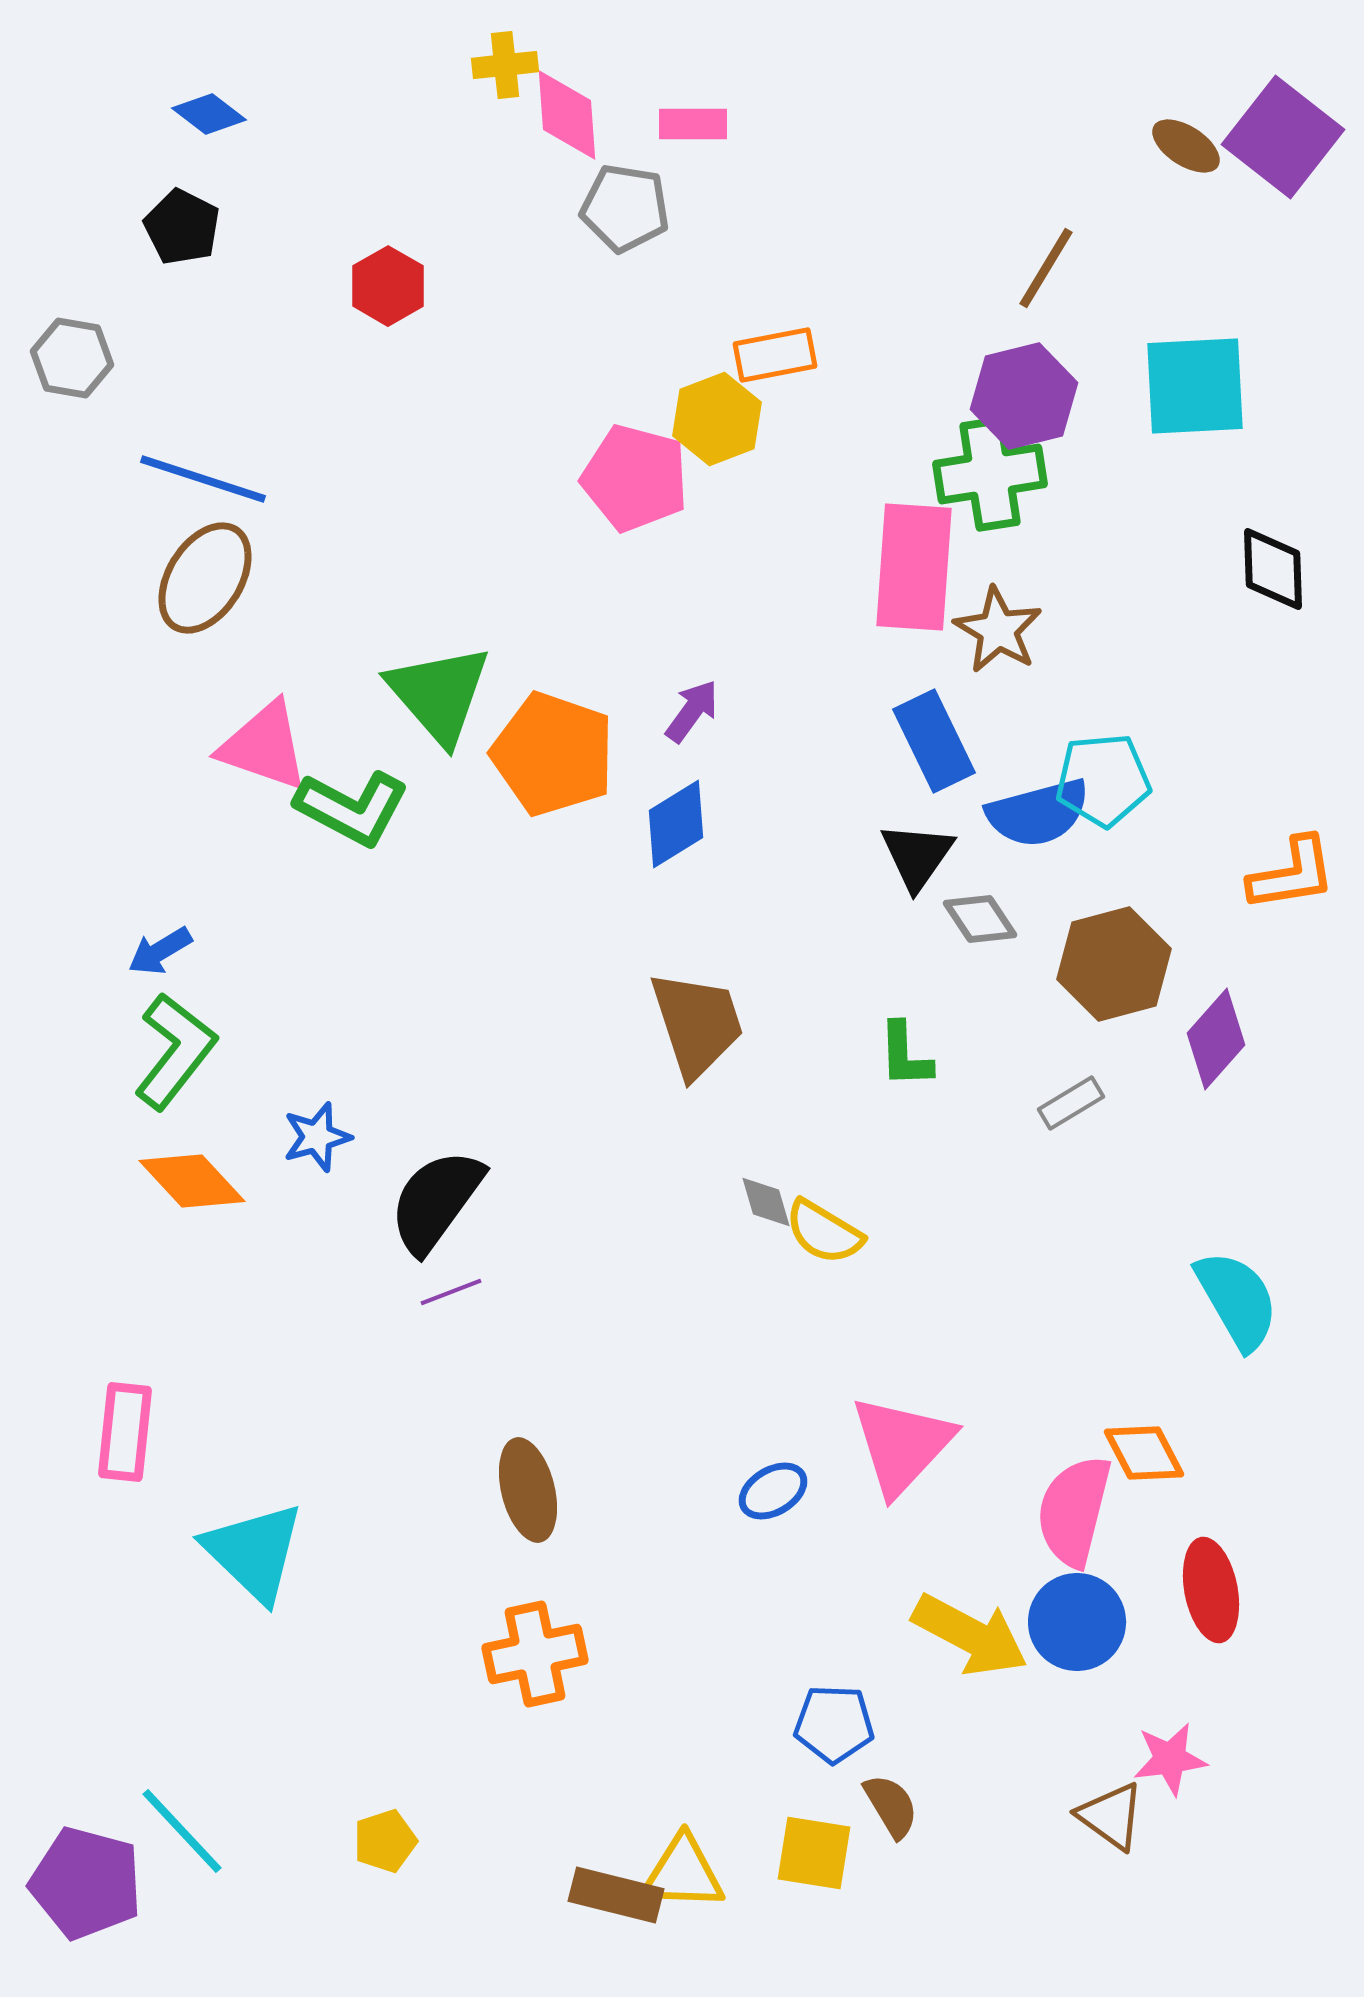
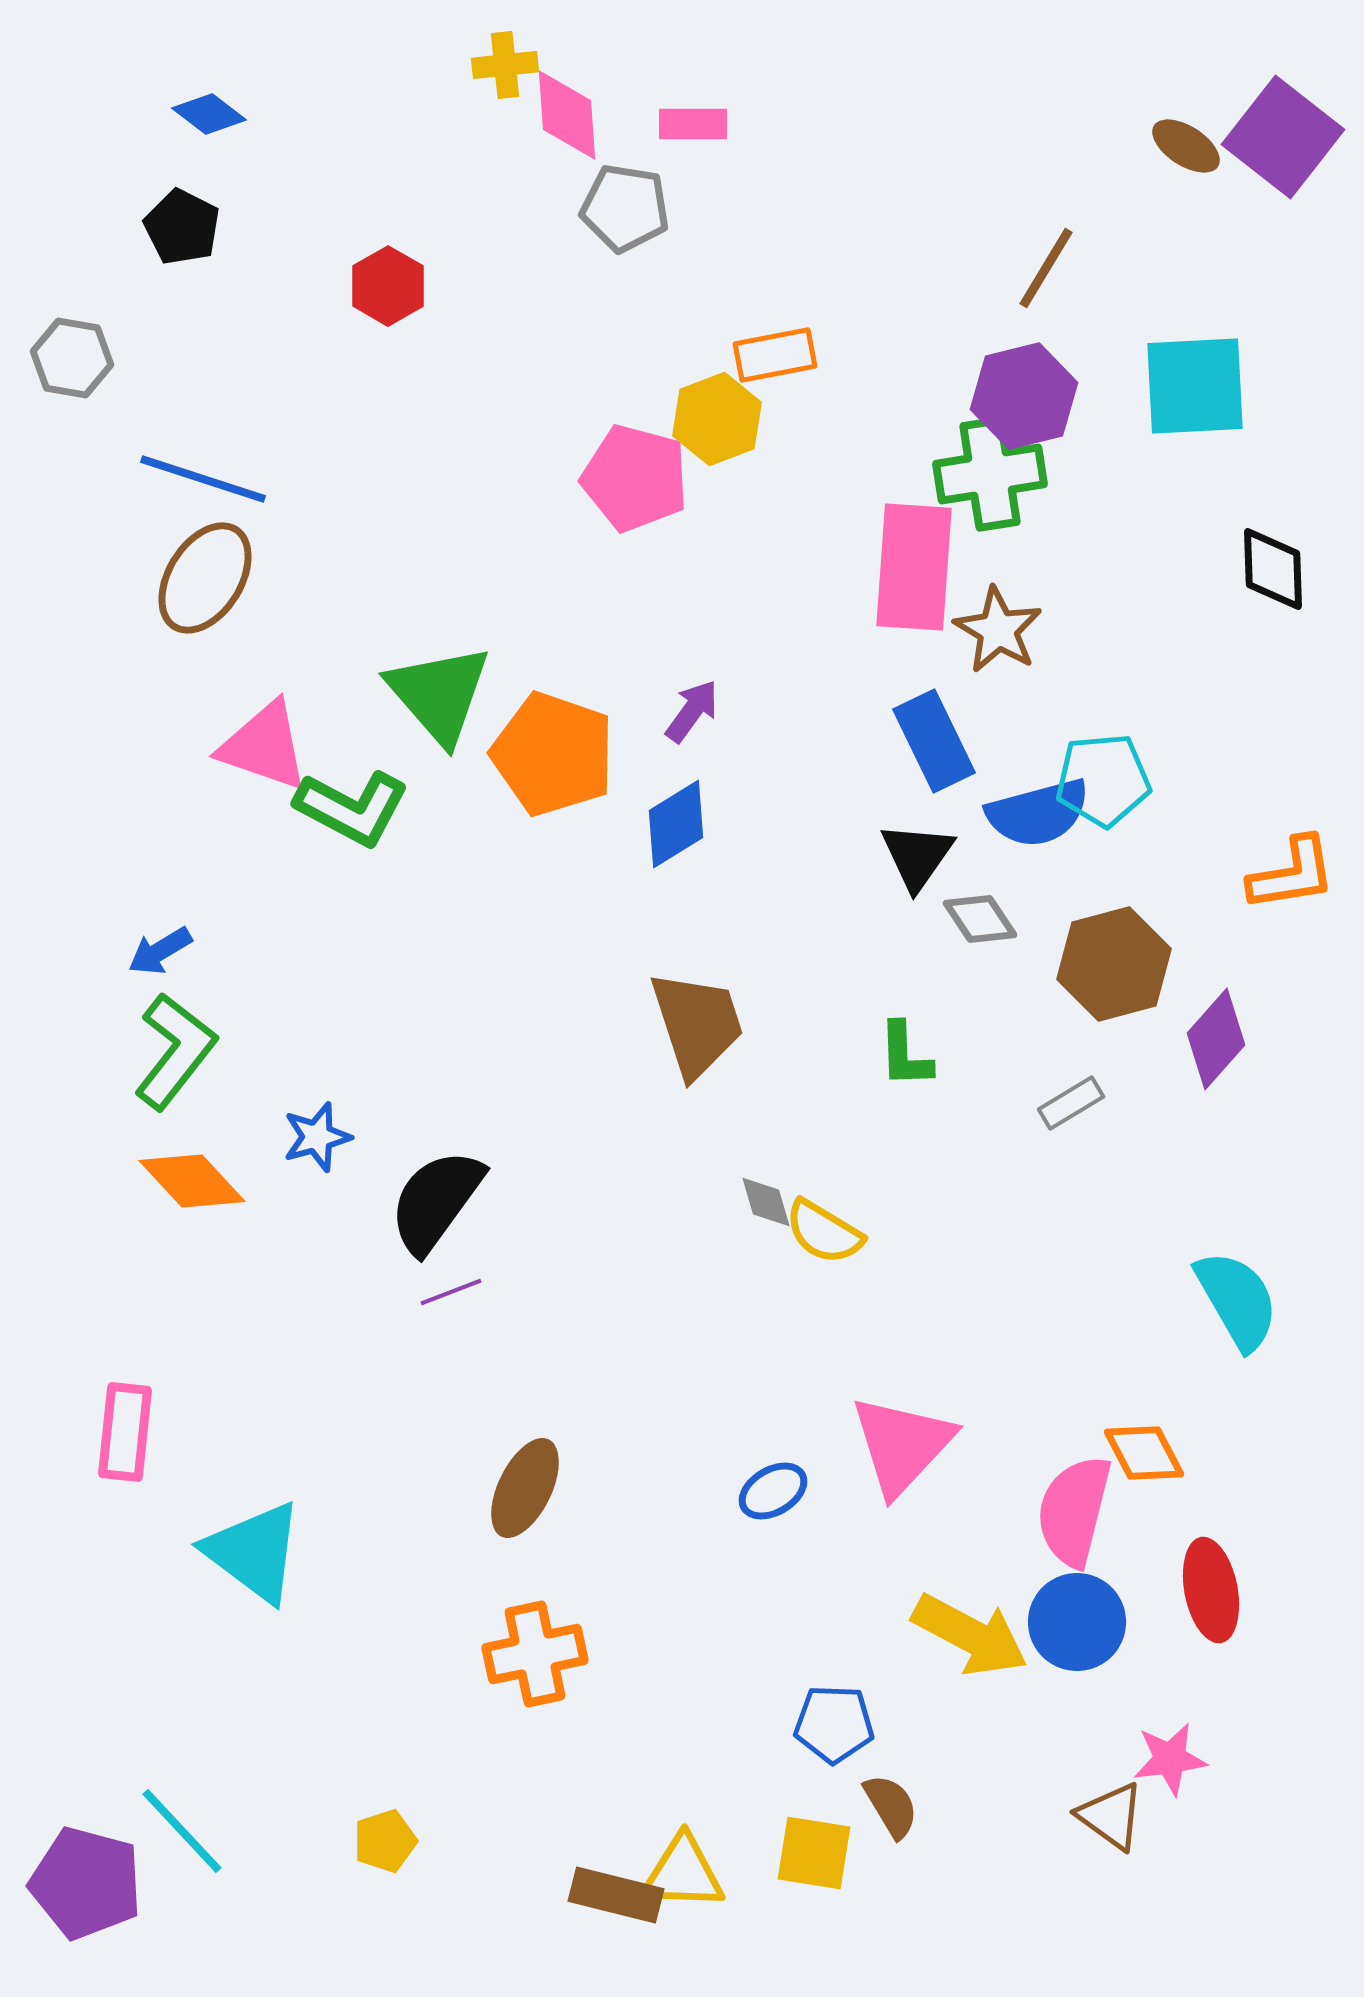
brown ellipse at (528, 1490): moved 3 px left, 2 px up; rotated 40 degrees clockwise
cyan triangle at (254, 1552): rotated 7 degrees counterclockwise
